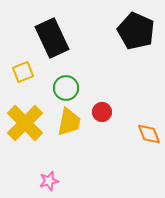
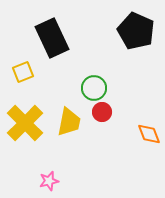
green circle: moved 28 px right
